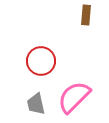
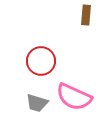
pink semicircle: rotated 111 degrees counterclockwise
gray trapezoid: moved 1 px right, 1 px up; rotated 60 degrees counterclockwise
